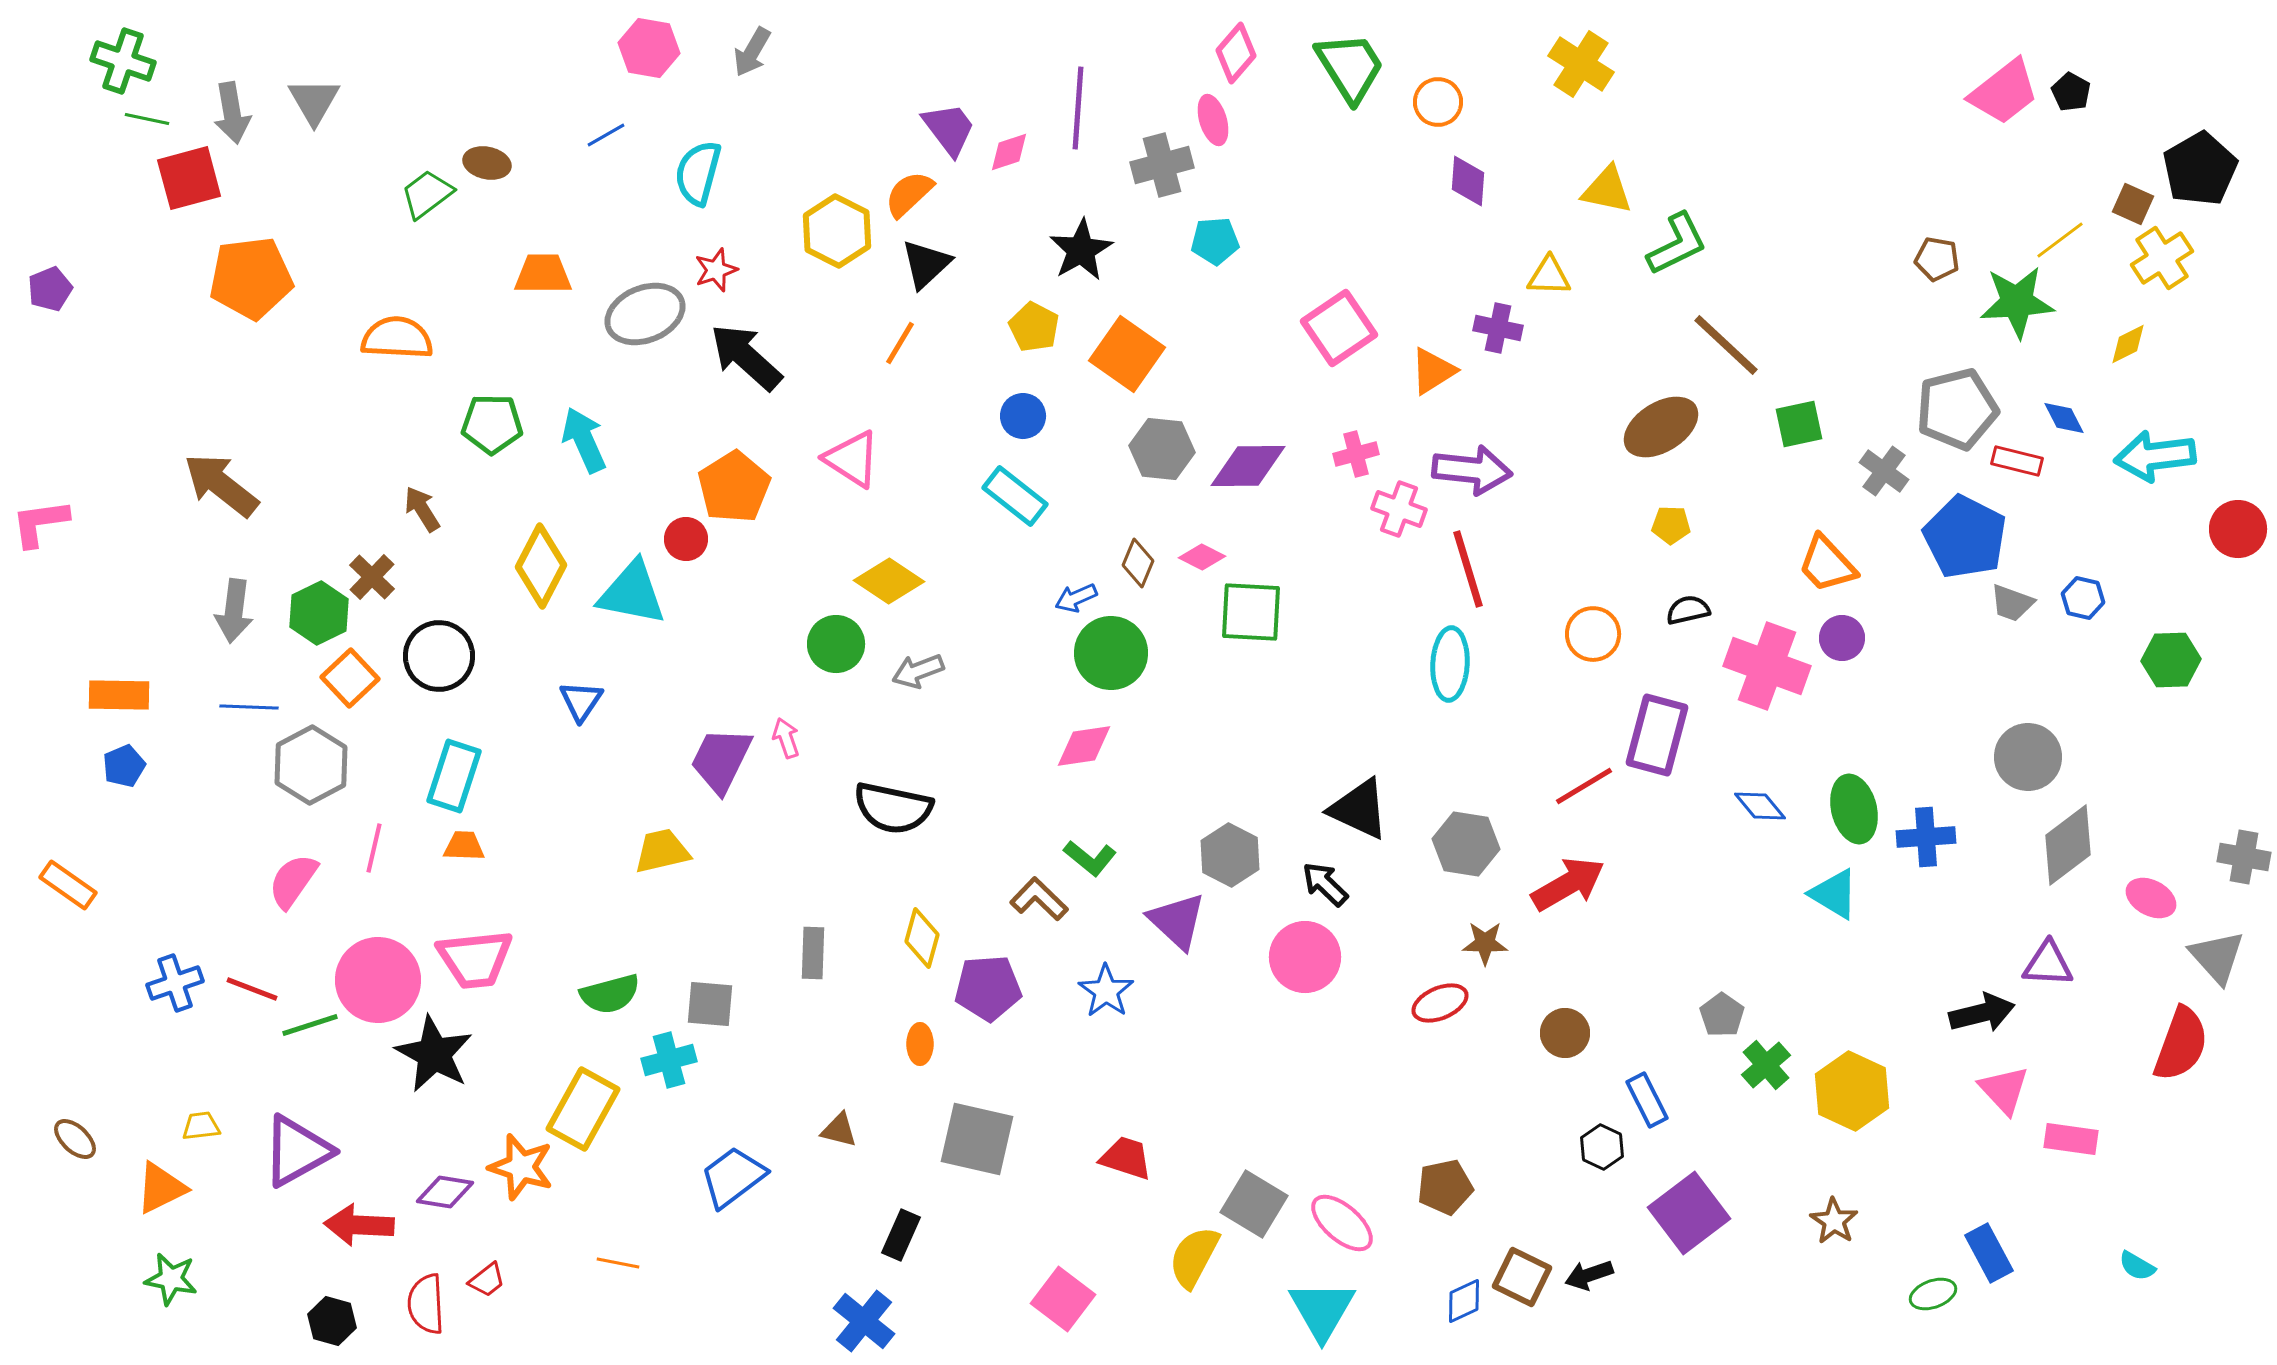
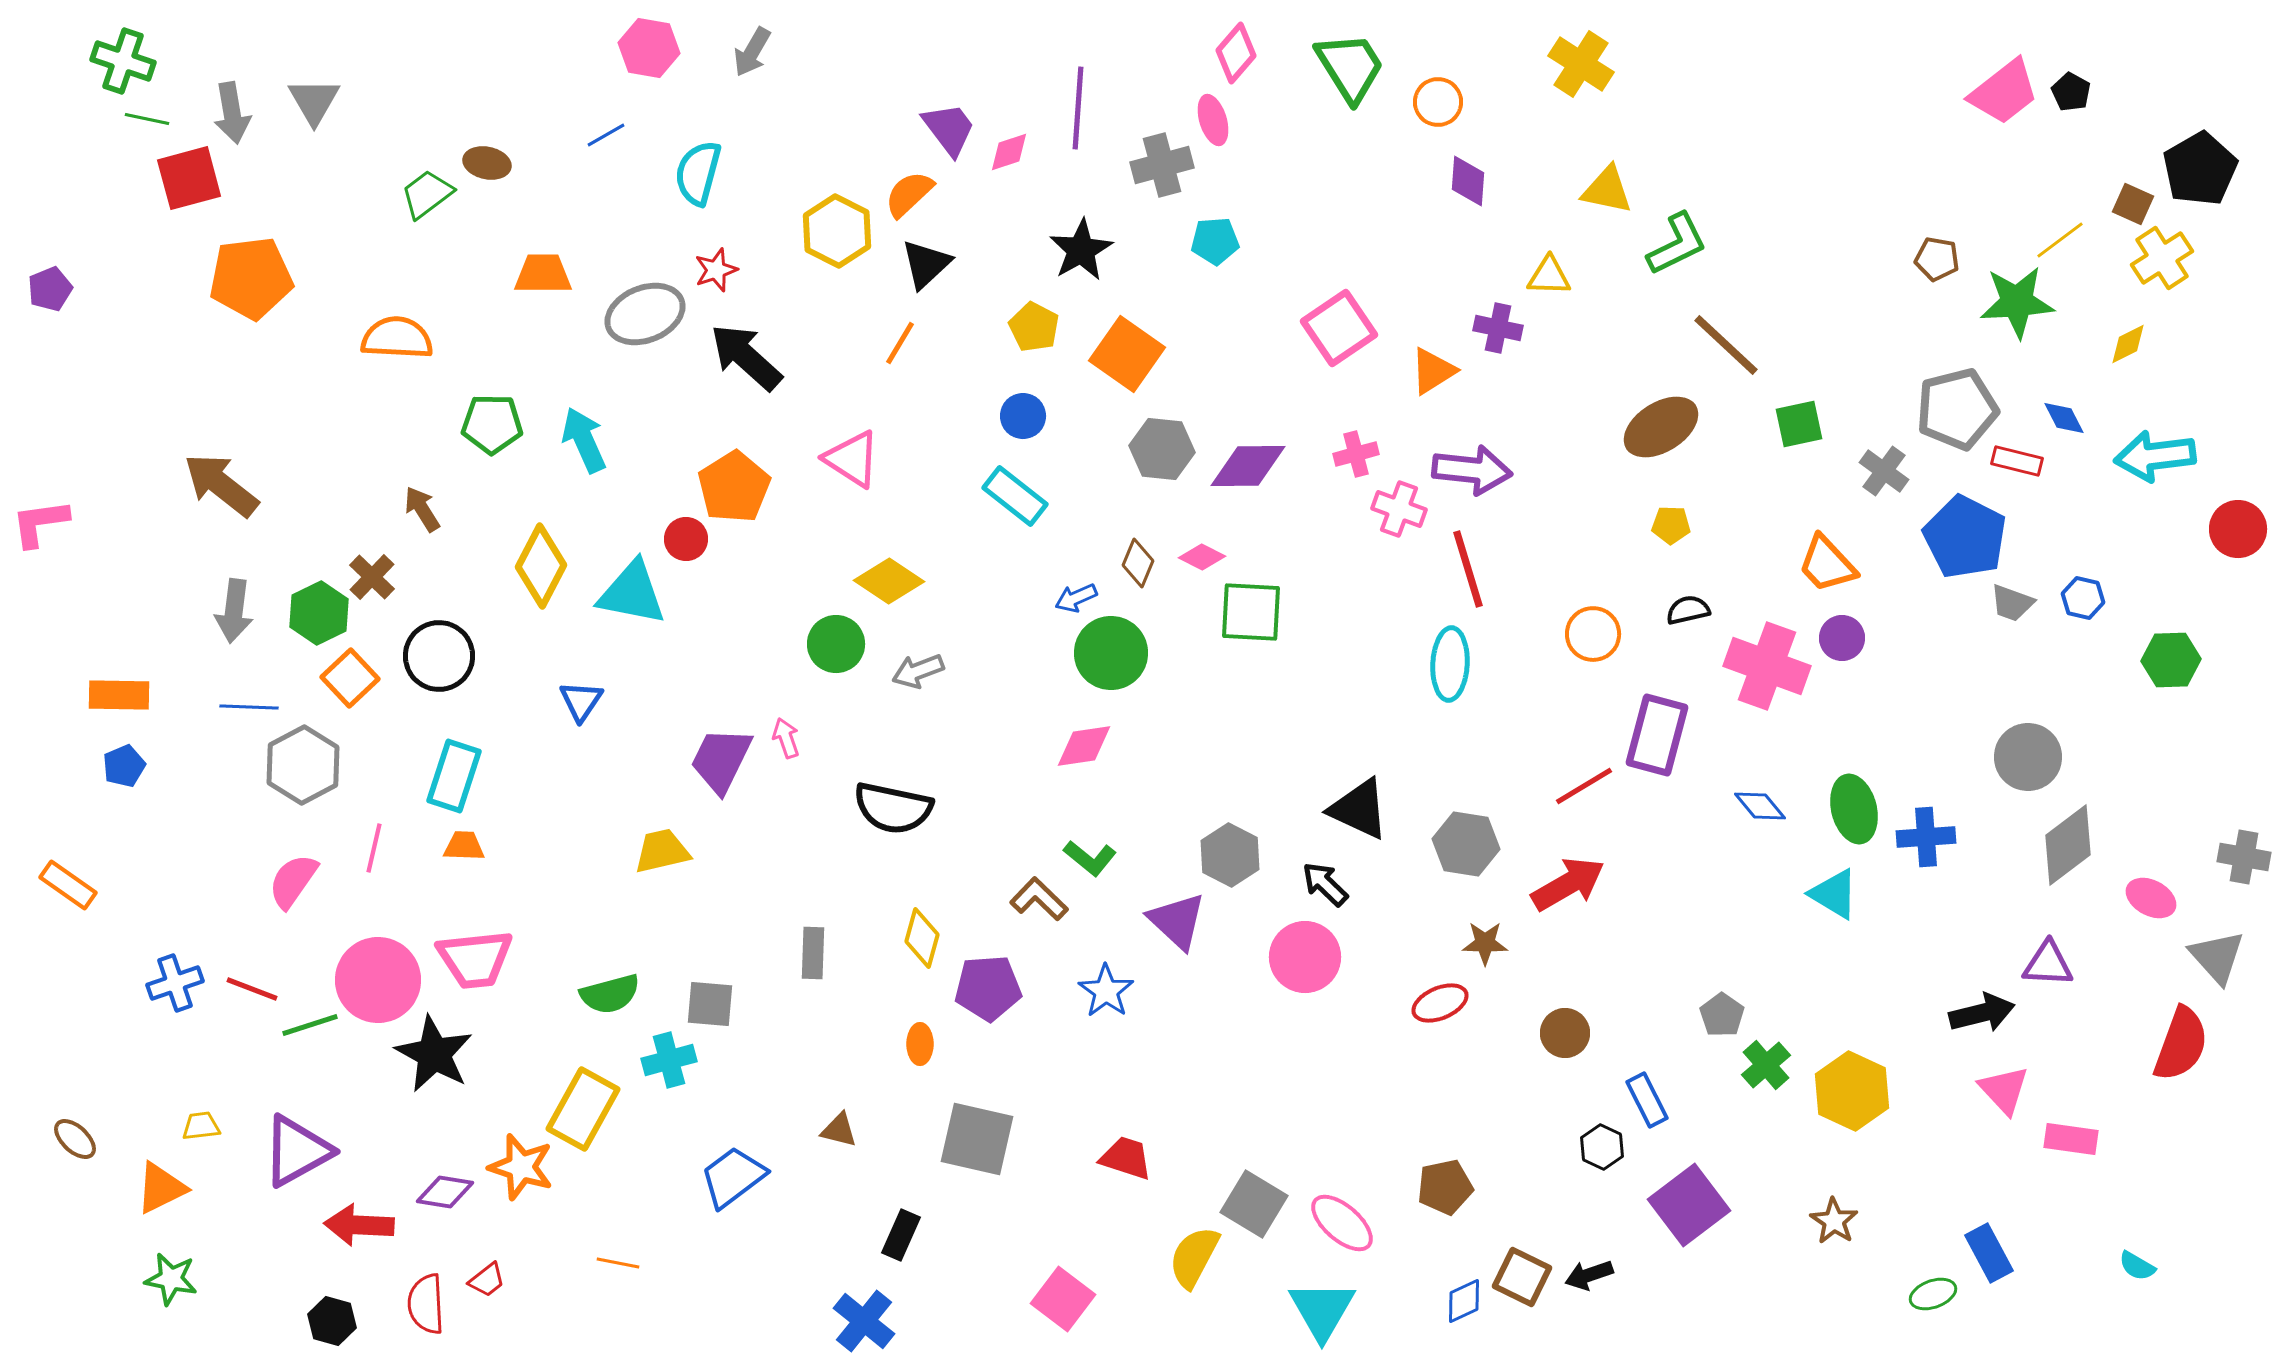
gray hexagon at (311, 765): moved 8 px left
purple square at (1689, 1213): moved 8 px up
